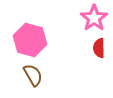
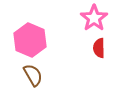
pink hexagon: rotated 8 degrees clockwise
